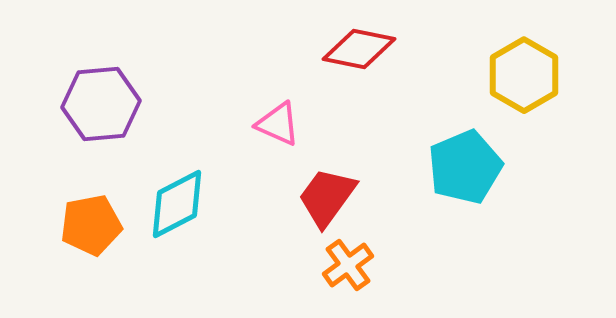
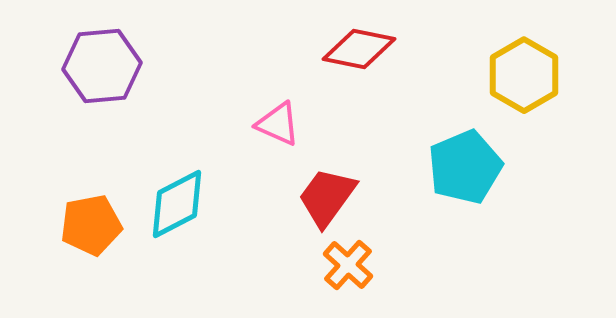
purple hexagon: moved 1 px right, 38 px up
orange cross: rotated 12 degrees counterclockwise
